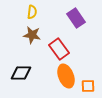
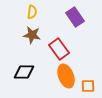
purple rectangle: moved 1 px left, 1 px up
black diamond: moved 3 px right, 1 px up
